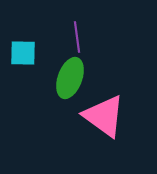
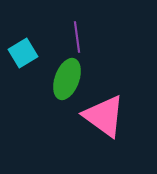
cyan square: rotated 32 degrees counterclockwise
green ellipse: moved 3 px left, 1 px down
